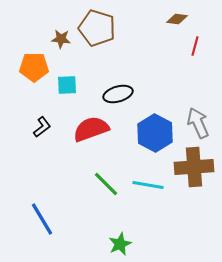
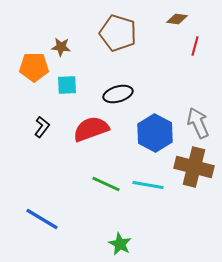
brown pentagon: moved 21 px right, 5 px down
brown star: moved 8 px down
black L-shape: rotated 15 degrees counterclockwise
brown cross: rotated 18 degrees clockwise
green line: rotated 20 degrees counterclockwise
blue line: rotated 28 degrees counterclockwise
green star: rotated 20 degrees counterclockwise
